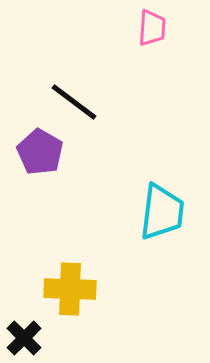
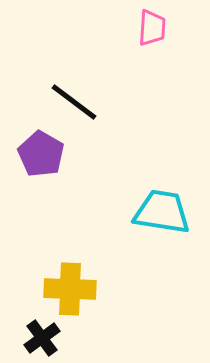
purple pentagon: moved 1 px right, 2 px down
cyan trapezoid: rotated 88 degrees counterclockwise
black cross: moved 18 px right; rotated 9 degrees clockwise
